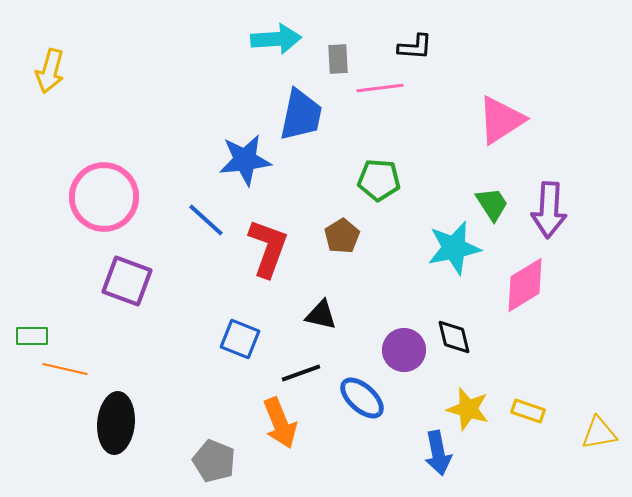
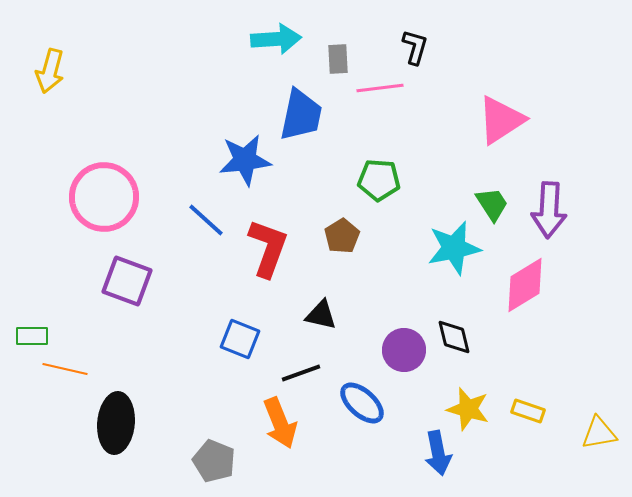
black L-shape: rotated 78 degrees counterclockwise
blue ellipse: moved 5 px down
